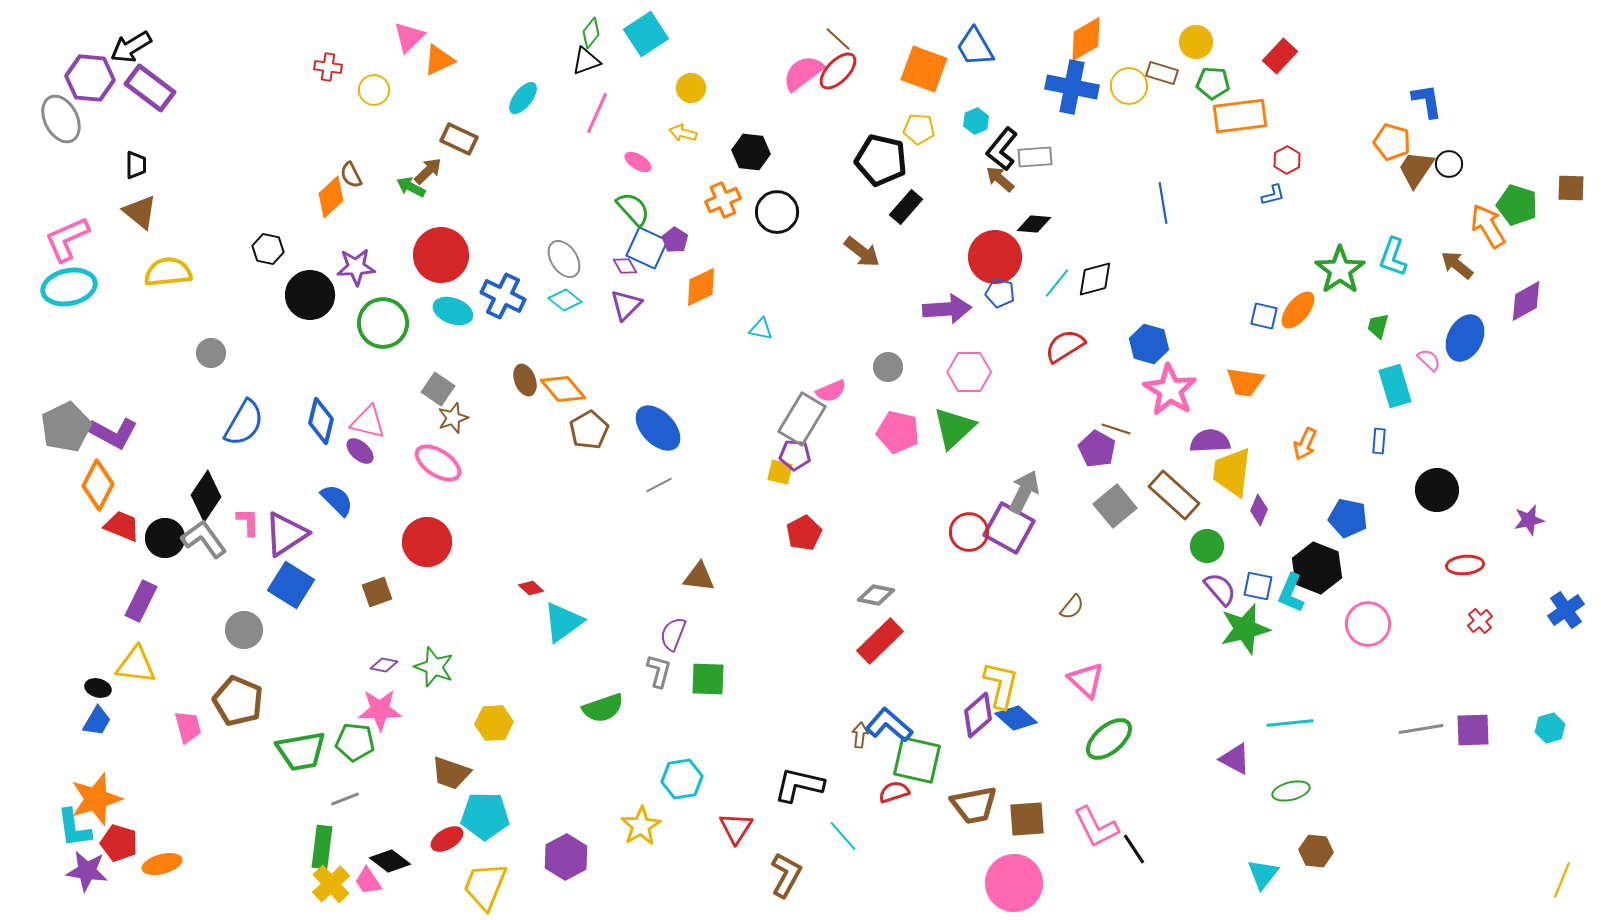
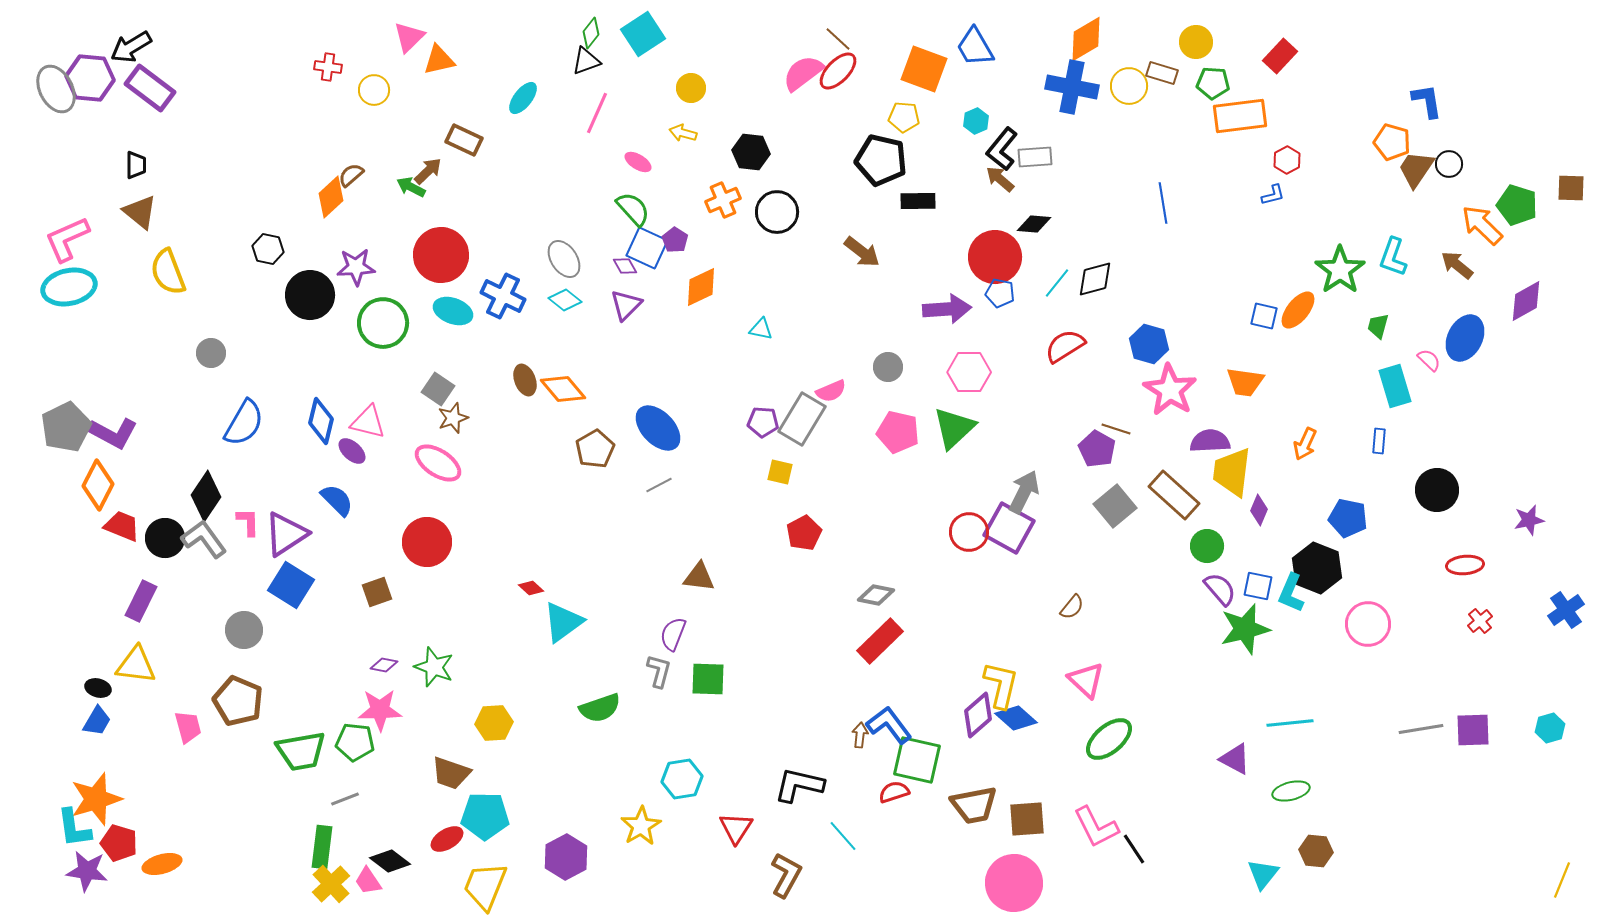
cyan square at (646, 34): moved 3 px left
orange triangle at (439, 60): rotated 12 degrees clockwise
gray ellipse at (61, 119): moved 5 px left, 30 px up
yellow pentagon at (919, 129): moved 15 px left, 12 px up
brown rectangle at (459, 139): moved 5 px right, 1 px down
brown semicircle at (351, 175): rotated 76 degrees clockwise
black rectangle at (906, 207): moved 12 px right, 6 px up; rotated 48 degrees clockwise
orange arrow at (1488, 226): moved 6 px left, 1 px up; rotated 15 degrees counterclockwise
yellow semicircle at (168, 272): rotated 105 degrees counterclockwise
brown pentagon at (589, 430): moved 6 px right, 19 px down
purple ellipse at (360, 451): moved 8 px left
purple pentagon at (795, 455): moved 32 px left, 33 px up
green semicircle at (603, 708): moved 3 px left
blue L-shape at (889, 725): rotated 12 degrees clockwise
